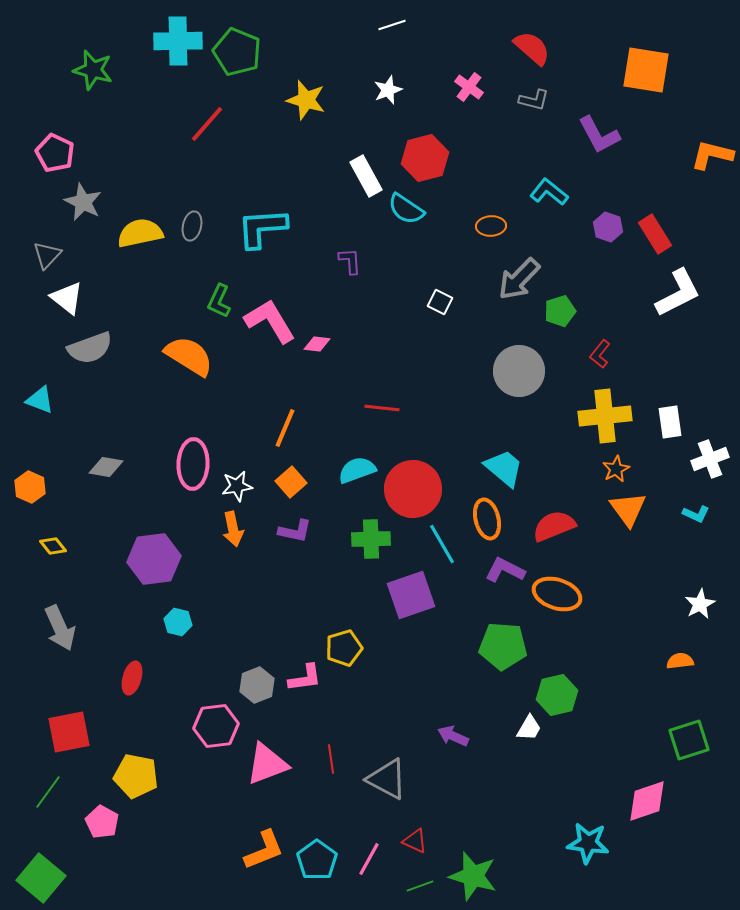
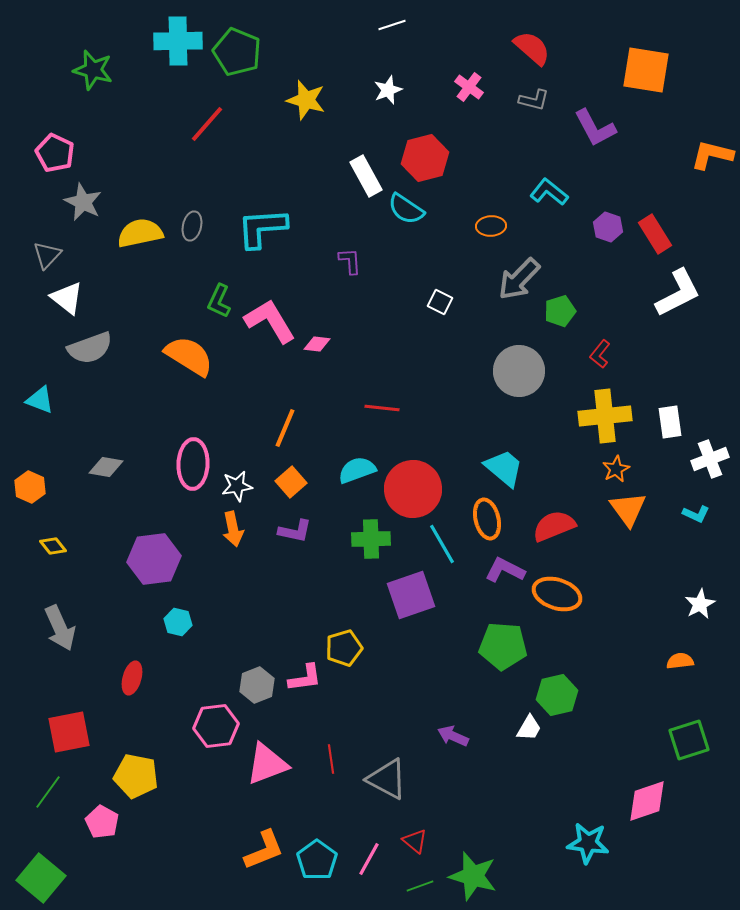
purple L-shape at (599, 135): moved 4 px left, 7 px up
red triangle at (415, 841): rotated 16 degrees clockwise
